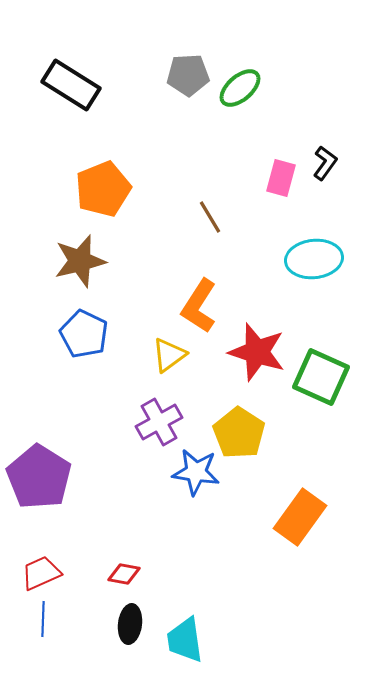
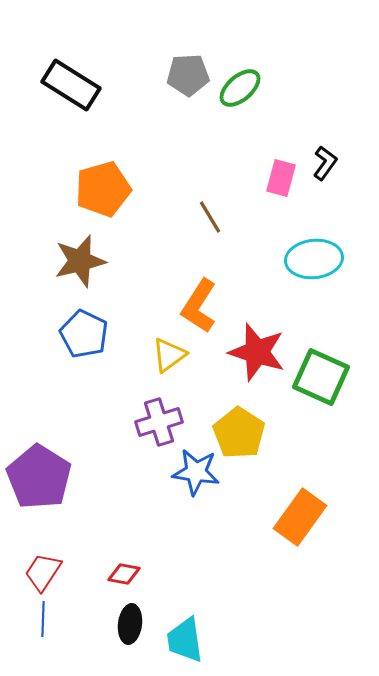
orange pentagon: rotated 6 degrees clockwise
purple cross: rotated 12 degrees clockwise
red trapezoid: moved 2 px right, 1 px up; rotated 33 degrees counterclockwise
